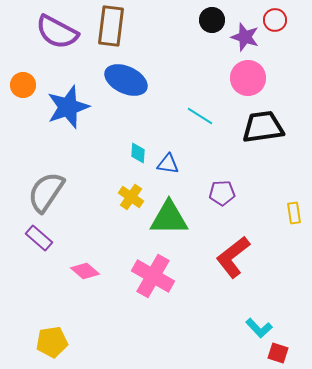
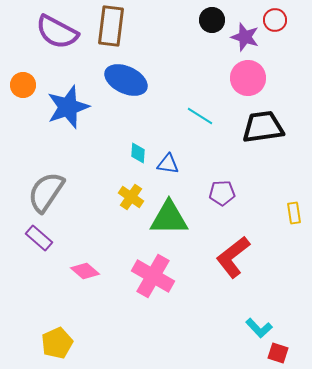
yellow pentagon: moved 5 px right, 1 px down; rotated 16 degrees counterclockwise
